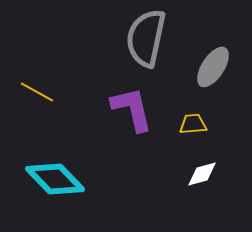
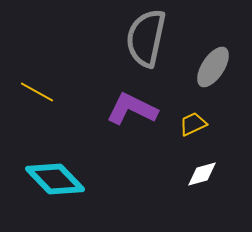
purple L-shape: rotated 51 degrees counterclockwise
yellow trapezoid: rotated 20 degrees counterclockwise
